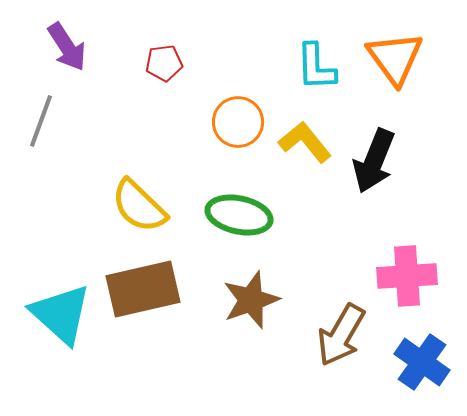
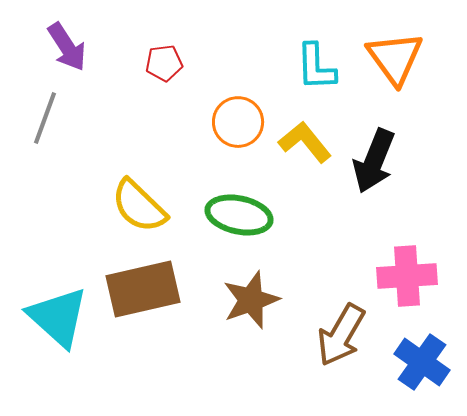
gray line: moved 4 px right, 3 px up
cyan triangle: moved 3 px left, 3 px down
